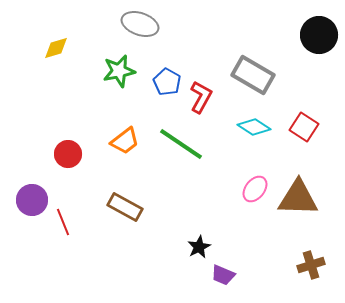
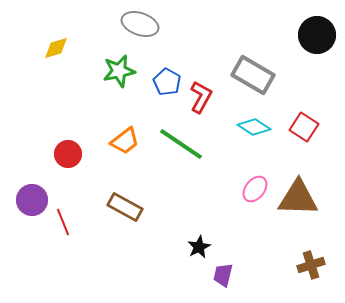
black circle: moved 2 px left
purple trapezoid: rotated 80 degrees clockwise
